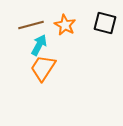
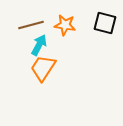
orange star: rotated 20 degrees counterclockwise
